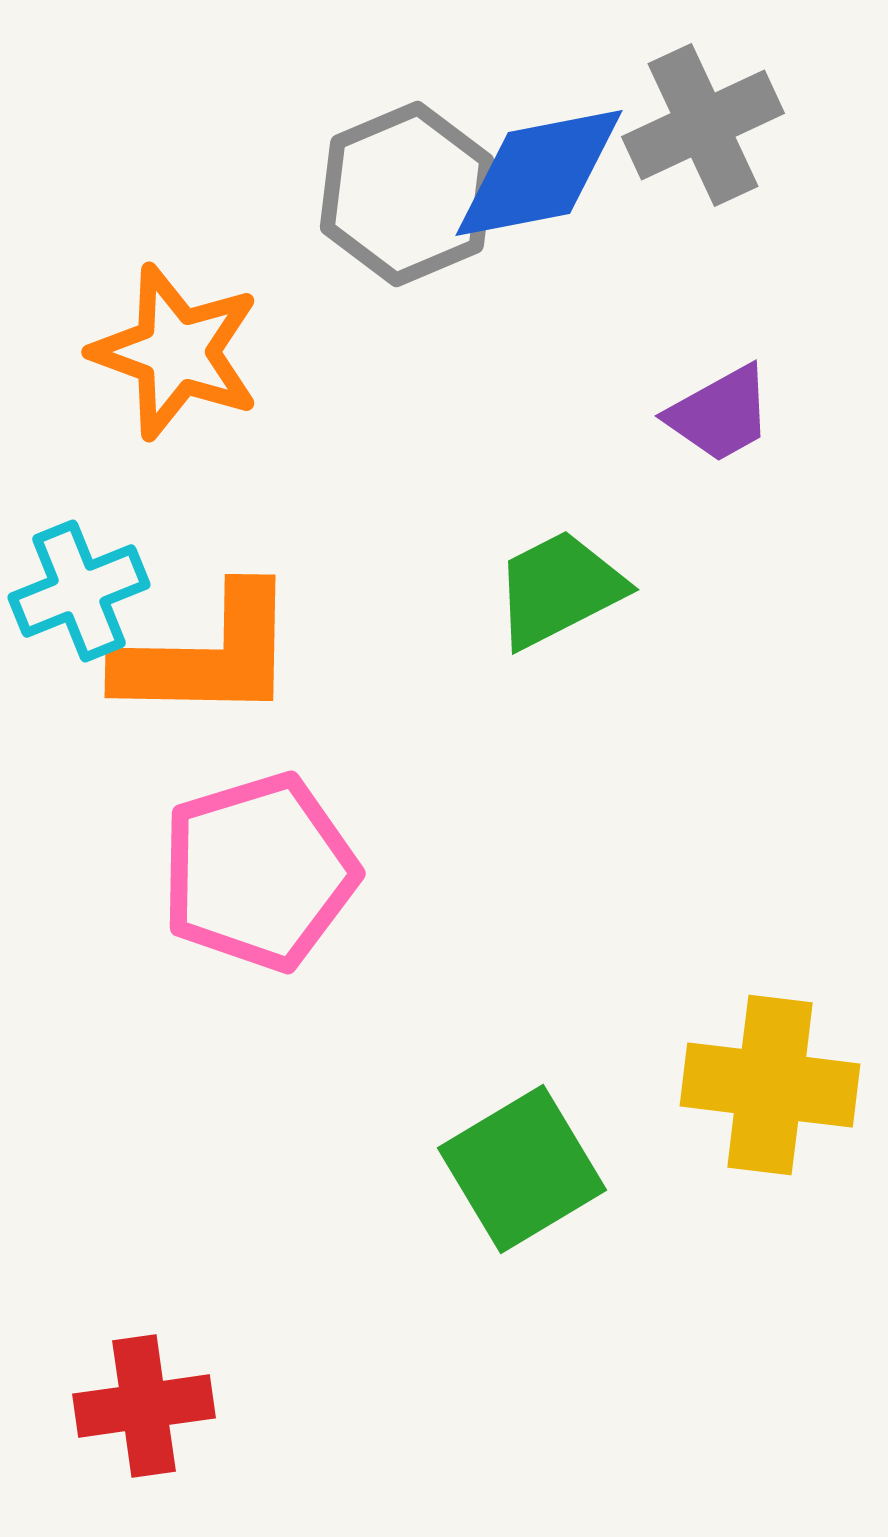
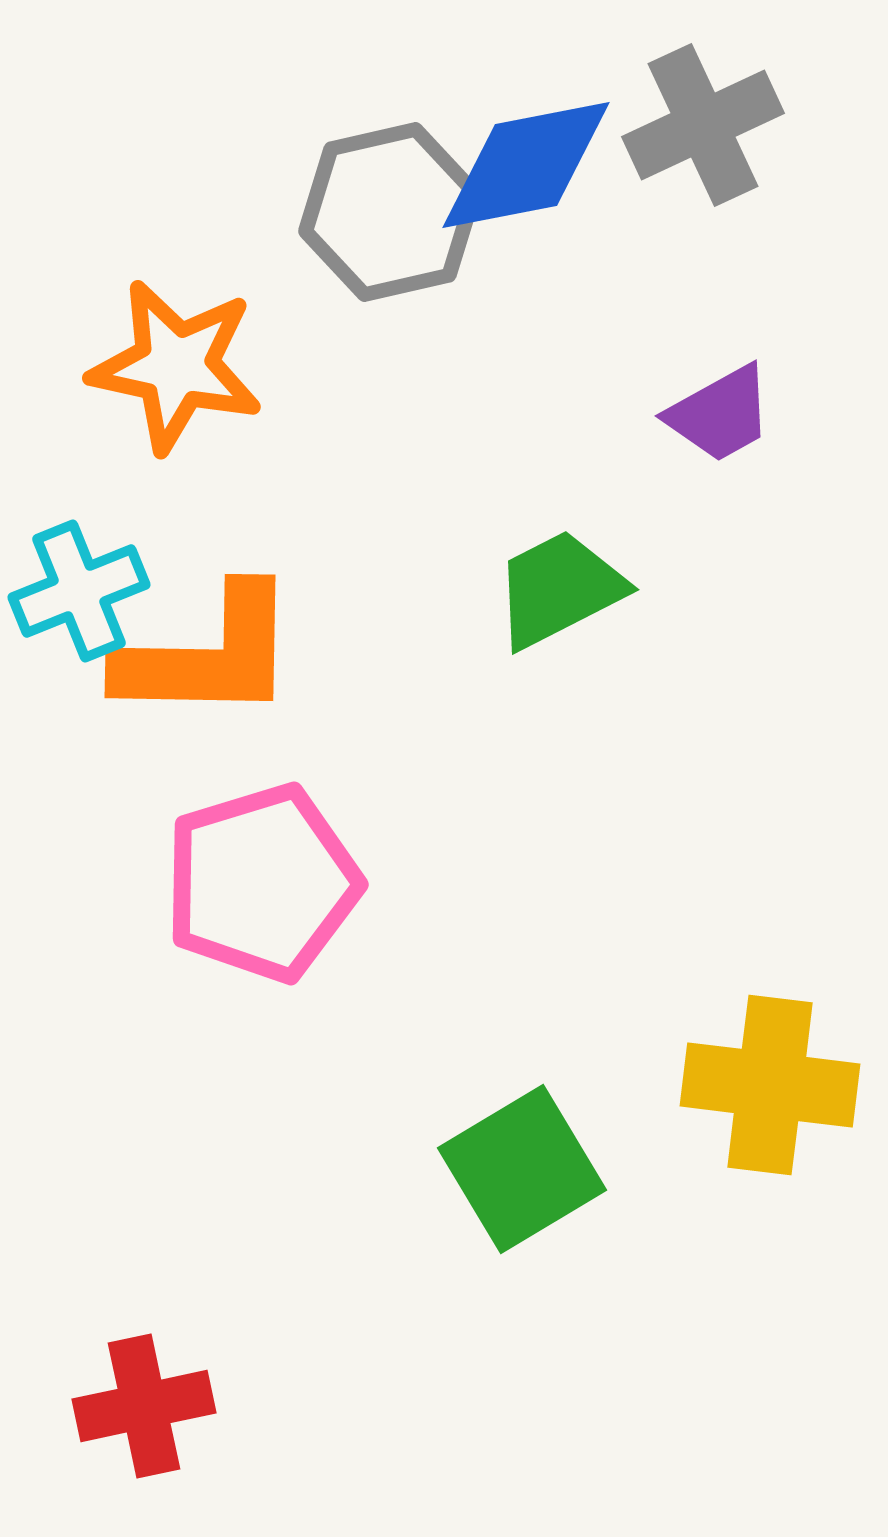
blue diamond: moved 13 px left, 8 px up
gray hexagon: moved 17 px left, 18 px down; rotated 10 degrees clockwise
orange star: moved 14 px down; rotated 8 degrees counterclockwise
pink pentagon: moved 3 px right, 11 px down
red cross: rotated 4 degrees counterclockwise
